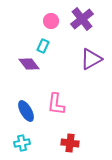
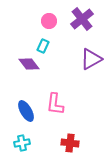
pink circle: moved 2 px left
pink L-shape: moved 1 px left
